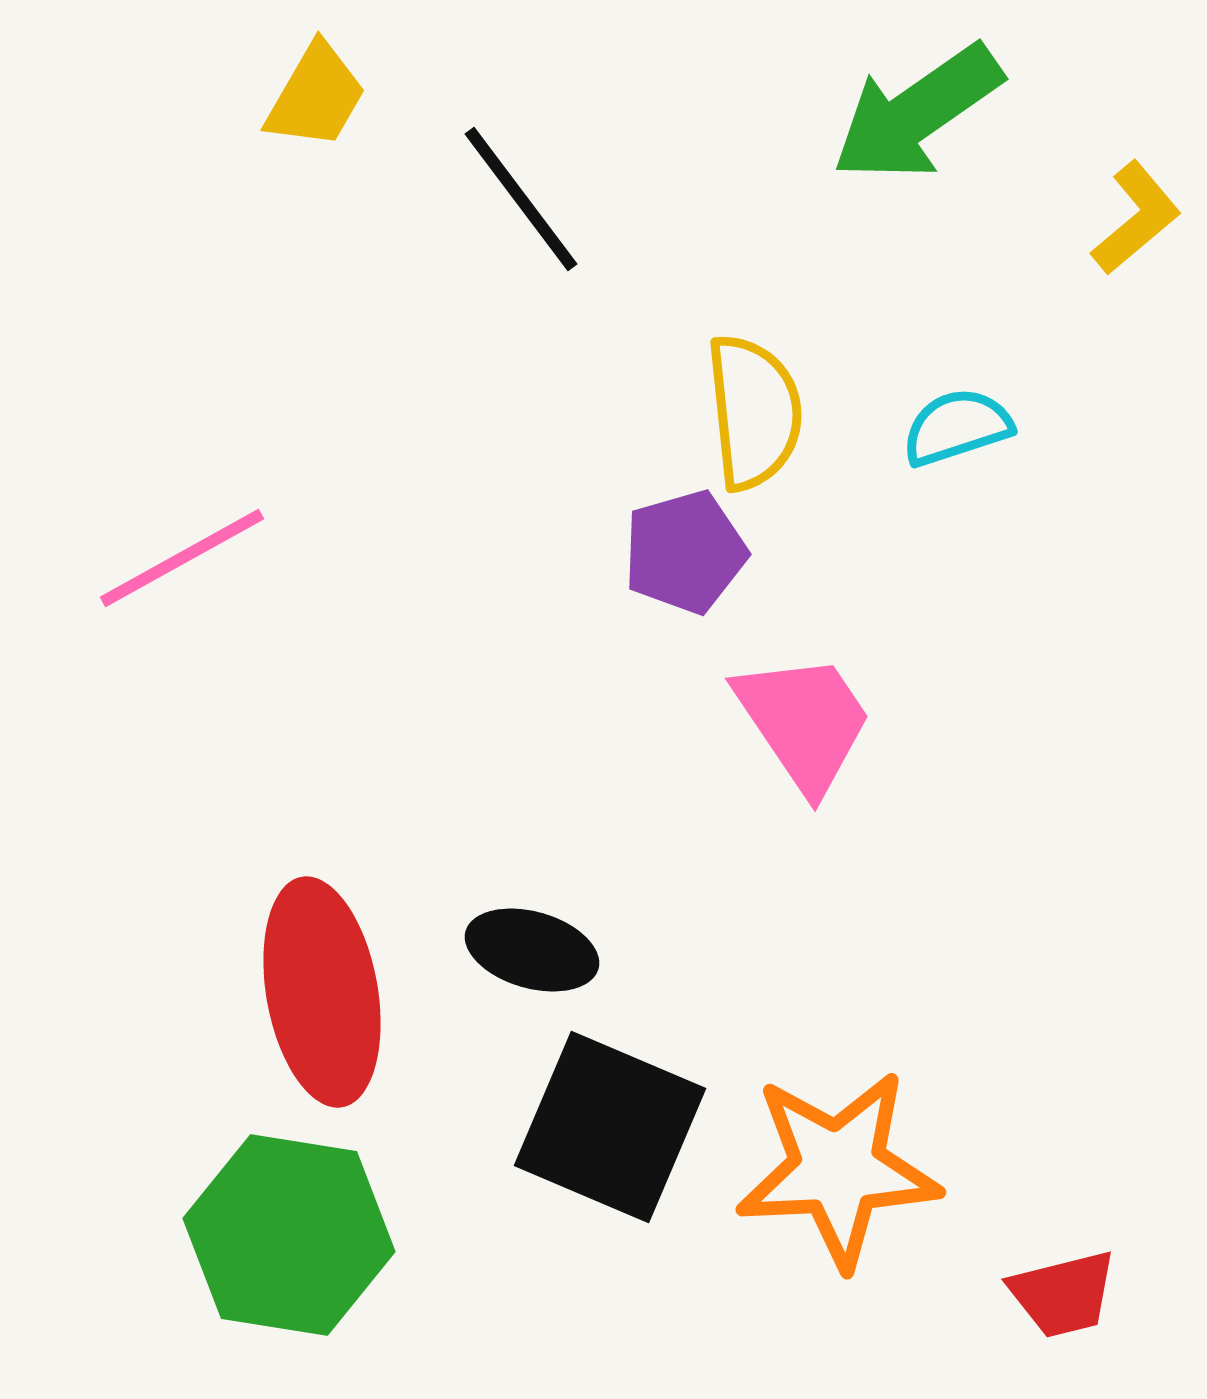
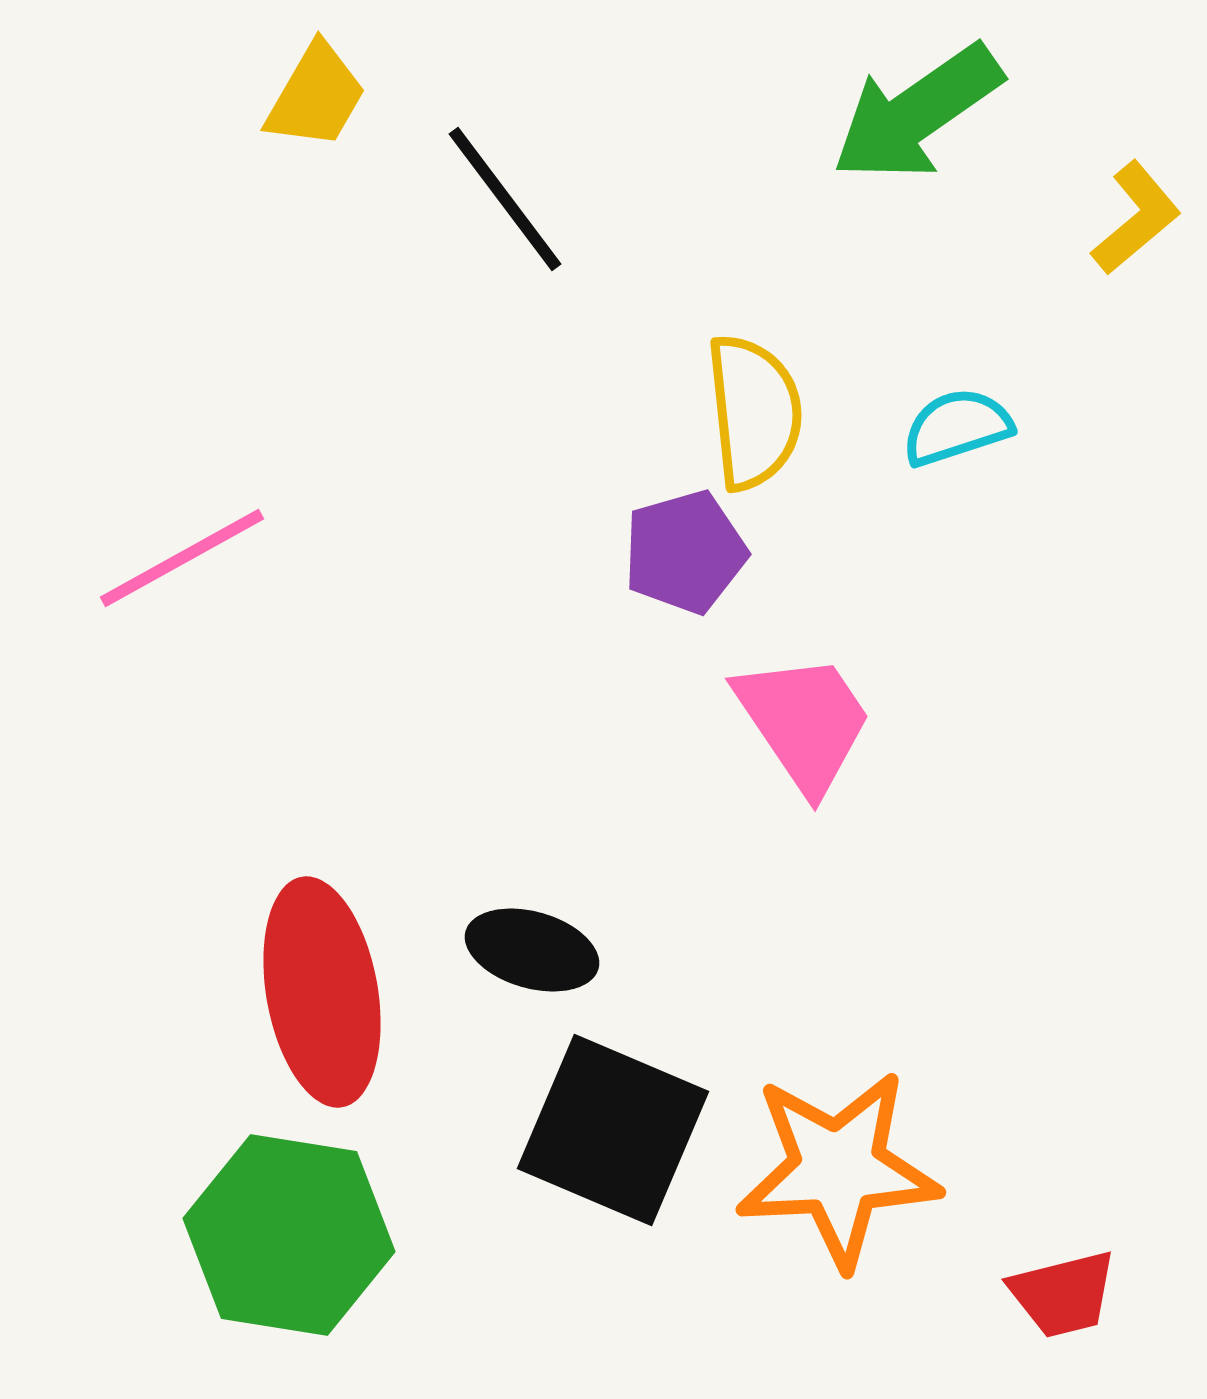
black line: moved 16 px left
black square: moved 3 px right, 3 px down
